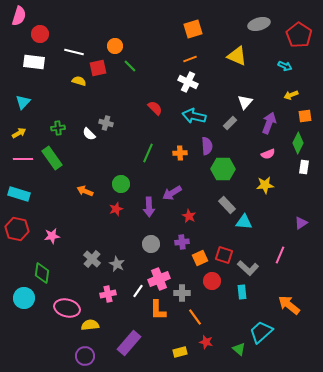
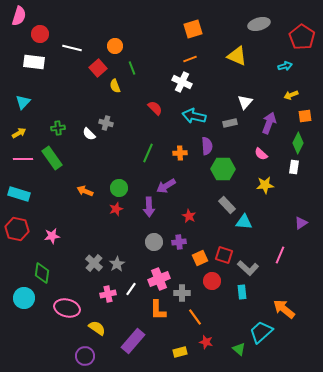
red pentagon at (299, 35): moved 3 px right, 2 px down
white line at (74, 52): moved 2 px left, 4 px up
green line at (130, 66): moved 2 px right, 2 px down; rotated 24 degrees clockwise
cyan arrow at (285, 66): rotated 40 degrees counterclockwise
red square at (98, 68): rotated 30 degrees counterclockwise
yellow semicircle at (79, 81): moved 36 px right, 5 px down; rotated 128 degrees counterclockwise
white cross at (188, 82): moved 6 px left
gray rectangle at (230, 123): rotated 32 degrees clockwise
pink semicircle at (268, 154): moved 7 px left; rotated 64 degrees clockwise
white rectangle at (304, 167): moved 10 px left
green circle at (121, 184): moved 2 px left, 4 px down
purple arrow at (172, 193): moved 6 px left, 7 px up
purple cross at (182, 242): moved 3 px left
gray circle at (151, 244): moved 3 px right, 2 px up
gray cross at (92, 259): moved 2 px right, 4 px down
gray star at (117, 264): rotated 14 degrees clockwise
white line at (138, 291): moved 7 px left, 2 px up
orange arrow at (289, 305): moved 5 px left, 4 px down
yellow semicircle at (90, 325): moved 7 px right, 3 px down; rotated 42 degrees clockwise
purple rectangle at (129, 343): moved 4 px right, 2 px up
